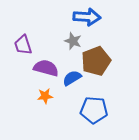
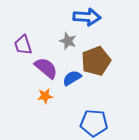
gray star: moved 5 px left
purple semicircle: rotated 25 degrees clockwise
blue pentagon: moved 13 px down
